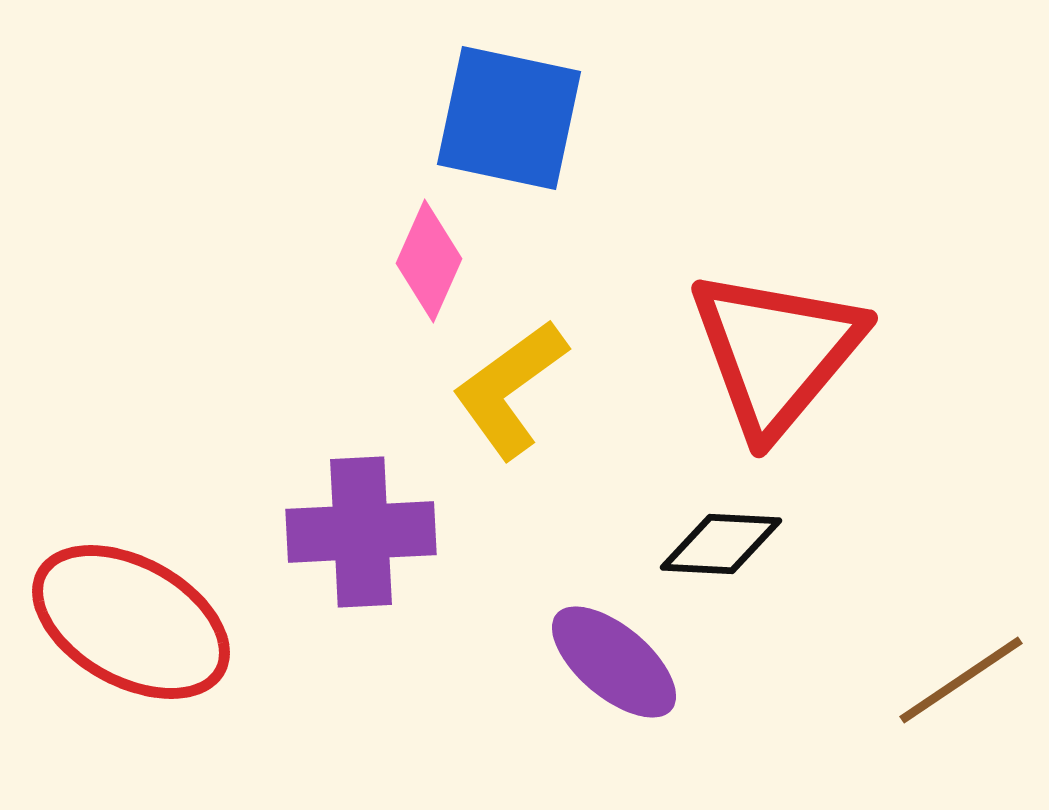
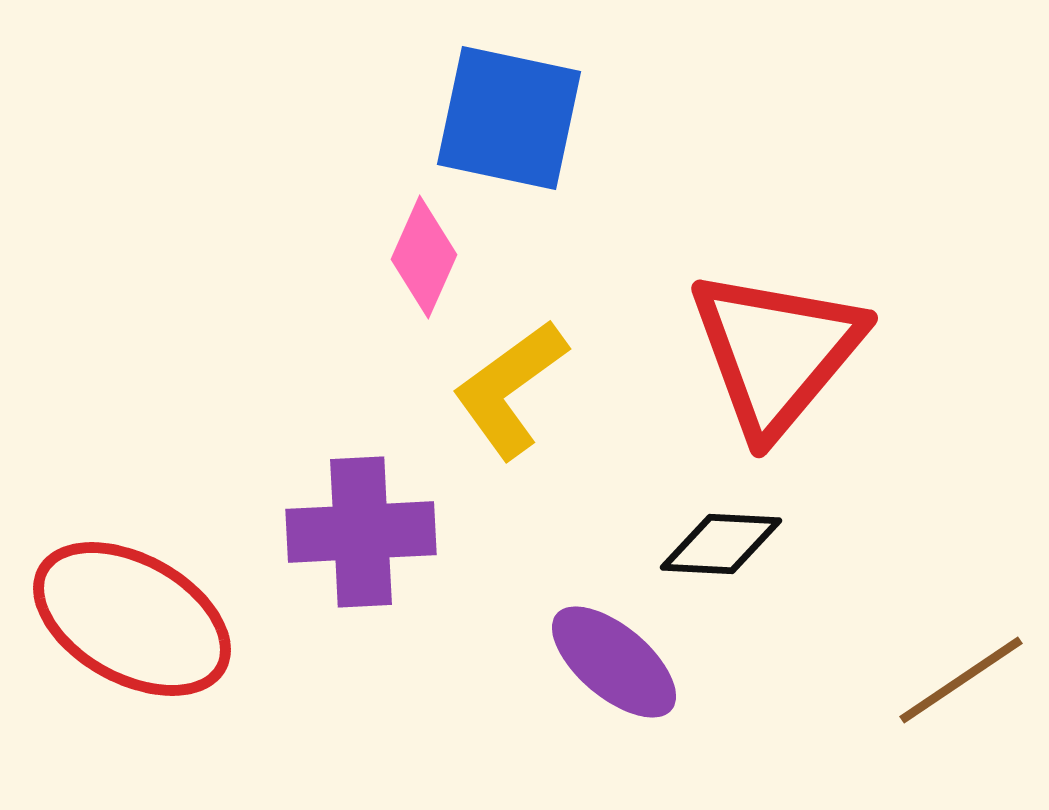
pink diamond: moved 5 px left, 4 px up
red ellipse: moved 1 px right, 3 px up
